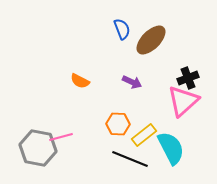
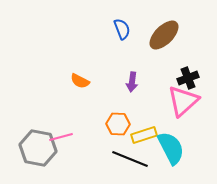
brown ellipse: moved 13 px right, 5 px up
purple arrow: rotated 72 degrees clockwise
yellow rectangle: rotated 20 degrees clockwise
